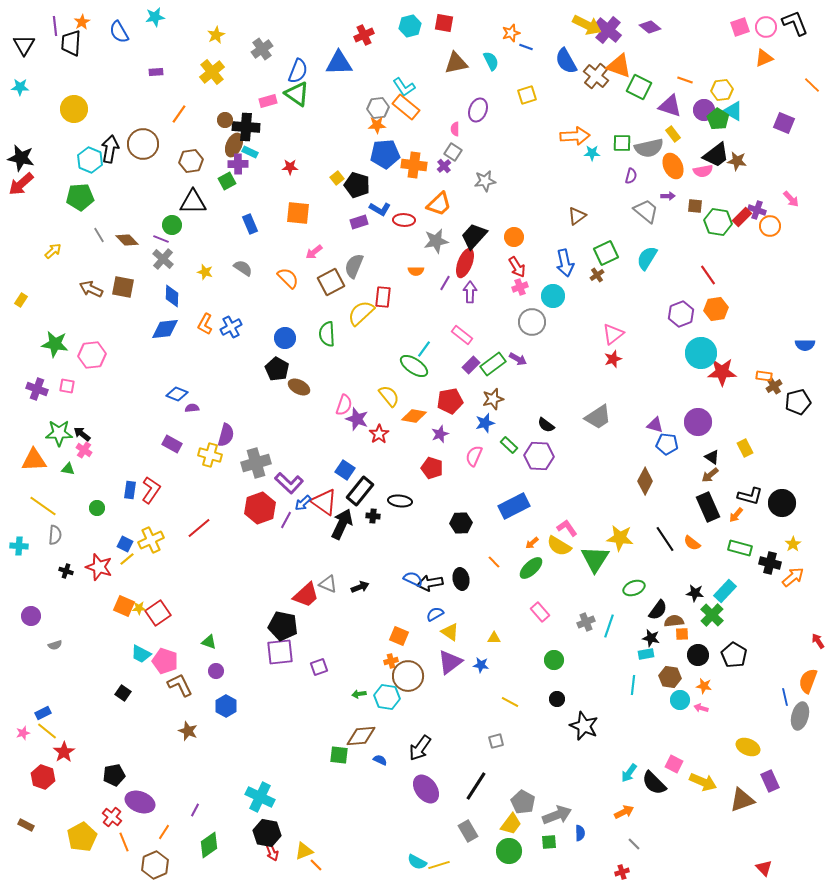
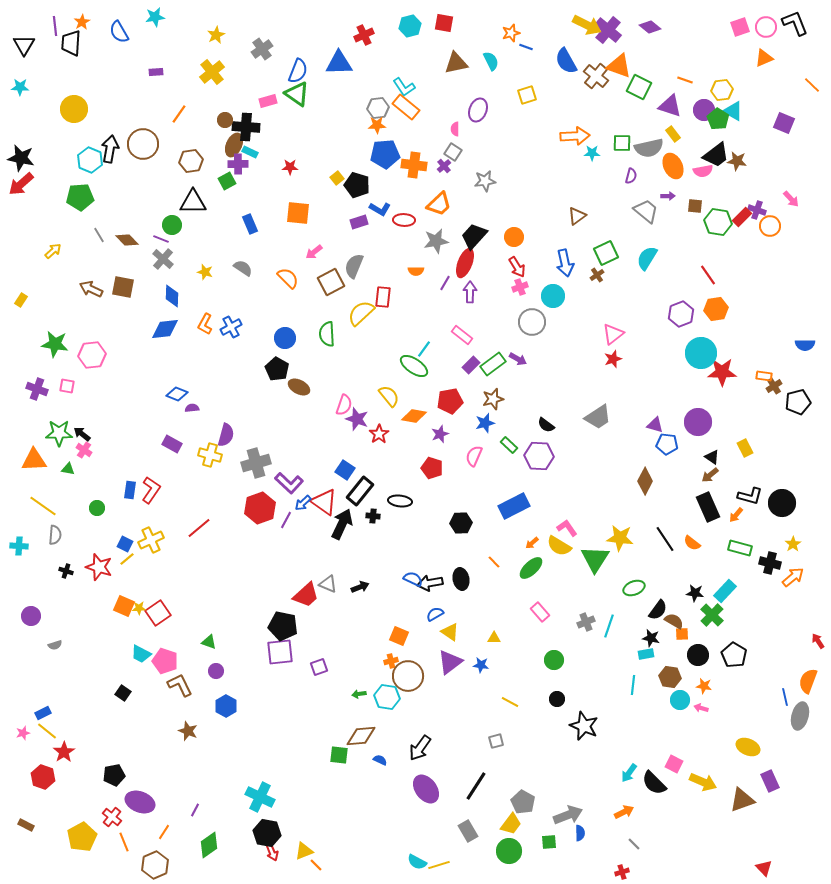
brown semicircle at (674, 621): rotated 36 degrees clockwise
gray arrow at (557, 815): moved 11 px right
